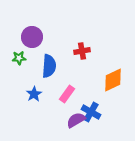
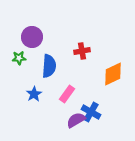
orange diamond: moved 6 px up
